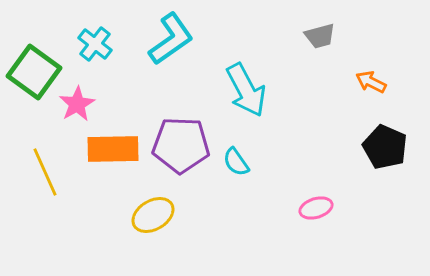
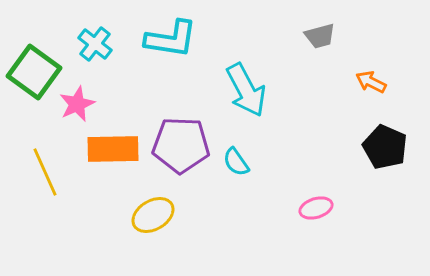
cyan L-shape: rotated 44 degrees clockwise
pink star: rotated 6 degrees clockwise
